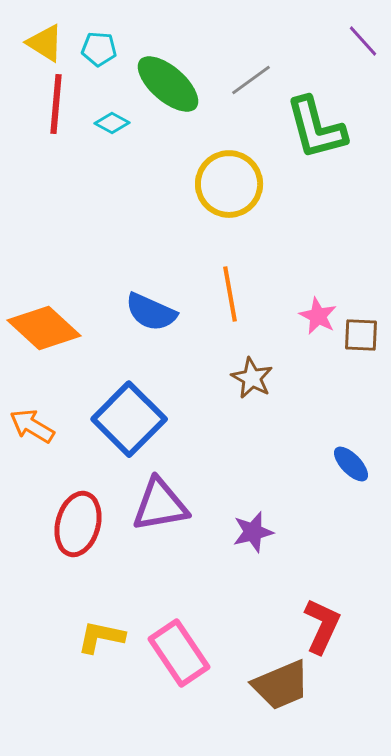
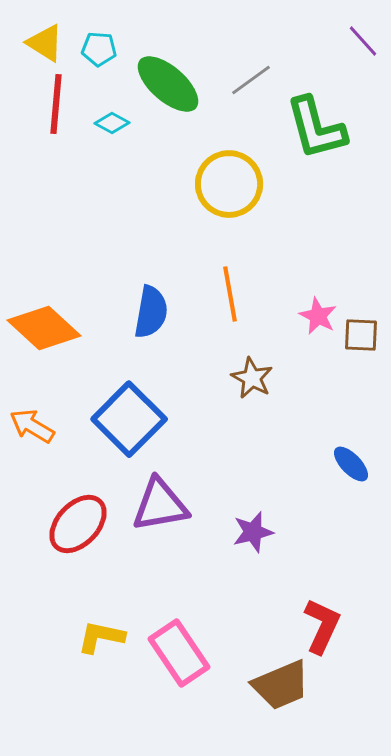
blue semicircle: rotated 104 degrees counterclockwise
red ellipse: rotated 28 degrees clockwise
